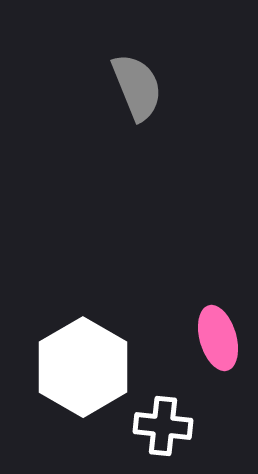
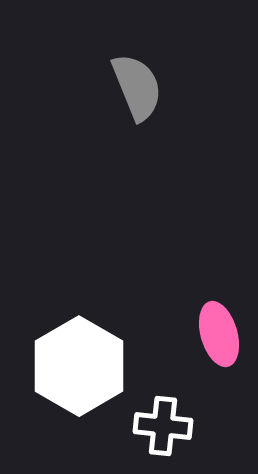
pink ellipse: moved 1 px right, 4 px up
white hexagon: moved 4 px left, 1 px up
